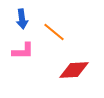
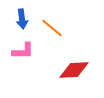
orange line: moved 2 px left, 4 px up
